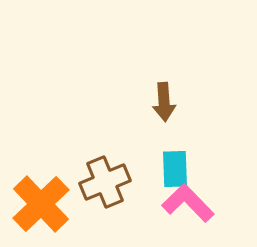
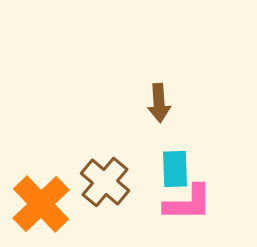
brown arrow: moved 5 px left, 1 px down
brown cross: rotated 27 degrees counterclockwise
pink L-shape: rotated 134 degrees clockwise
